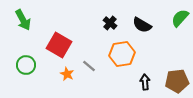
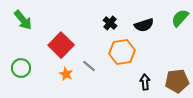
green arrow: rotated 10 degrees counterclockwise
black semicircle: moved 2 px right; rotated 48 degrees counterclockwise
red square: moved 2 px right; rotated 15 degrees clockwise
orange hexagon: moved 2 px up
green circle: moved 5 px left, 3 px down
orange star: moved 1 px left
